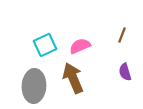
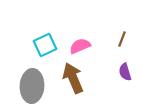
brown line: moved 4 px down
gray ellipse: moved 2 px left
